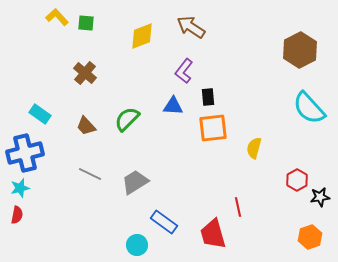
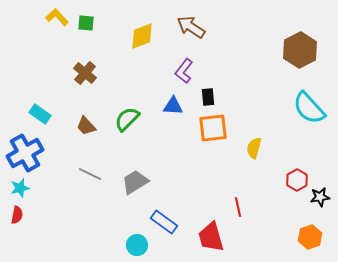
blue cross: rotated 15 degrees counterclockwise
red trapezoid: moved 2 px left, 3 px down
